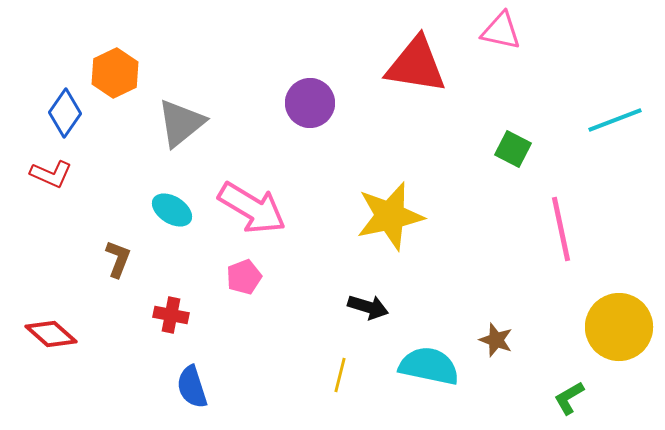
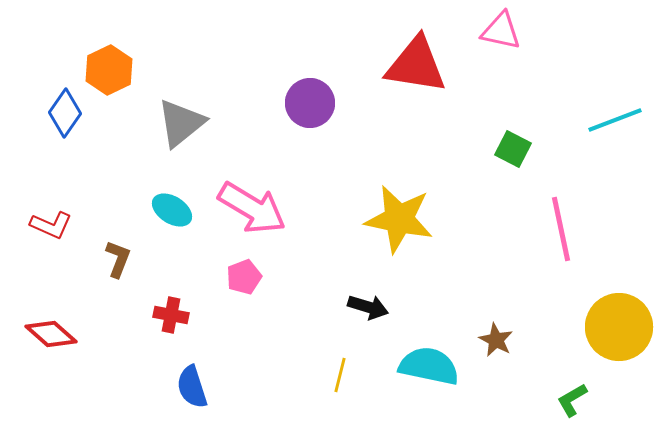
orange hexagon: moved 6 px left, 3 px up
red L-shape: moved 51 px down
yellow star: moved 9 px right, 3 px down; rotated 24 degrees clockwise
brown star: rotated 8 degrees clockwise
green L-shape: moved 3 px right, 2 px down
